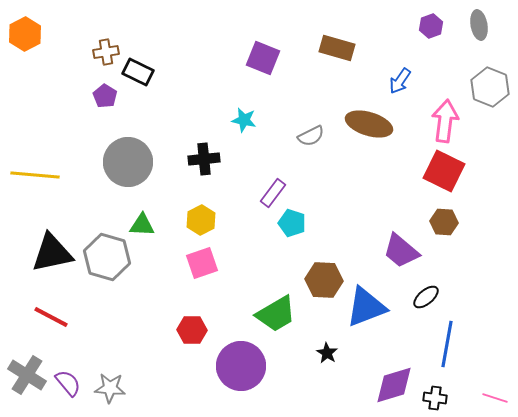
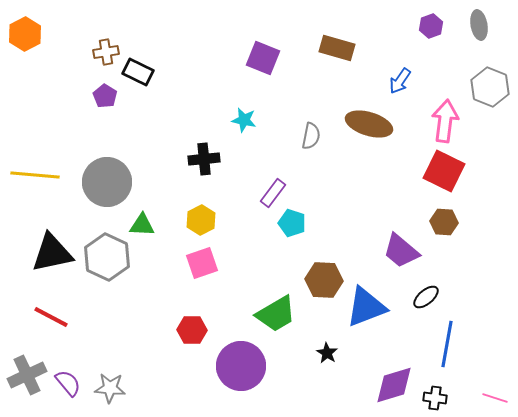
gray semicircle at (311, 136): rotated 52 degrees counterclockwise
gray circle at (128, 162): moved 21 px left, 20 px down
gray hexagon at (107, 257): rotated 9 degrees clockwise
gray cross at (27, 375): rotated 33 degrees clockwise
